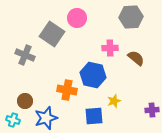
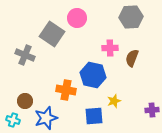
brown semicircle: moved 4 px left; rotated 108 degrees counterclockwise
orange cross: moved 1 px left
